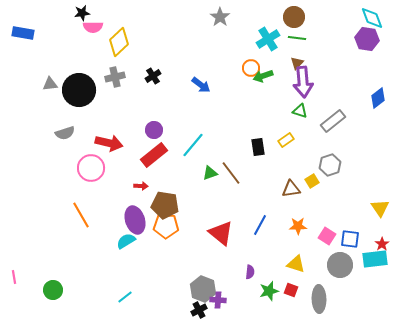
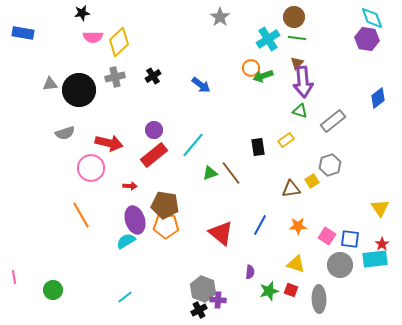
pink semicircle at (93, 27): moved 10 px down
red arrow at (141, 186): moved 11 px left
